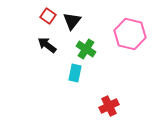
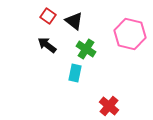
black triangle: moved 2 px right; rotated 30 degrees counterclockwise
red cross: rotated 24 degrees counterclockwise
